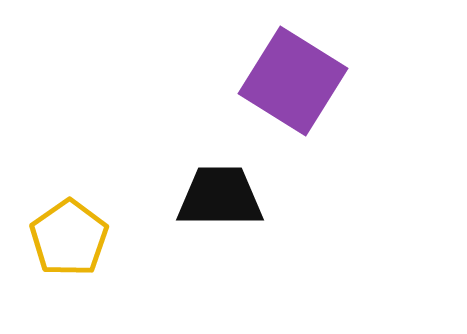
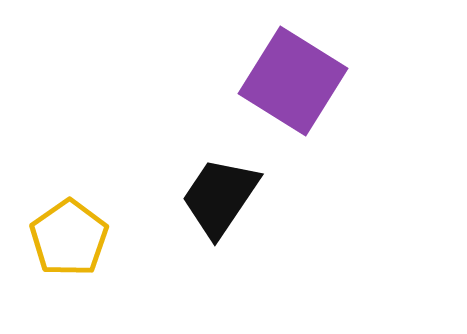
black trapezoid: rotated 56 degrees counterclockwise
